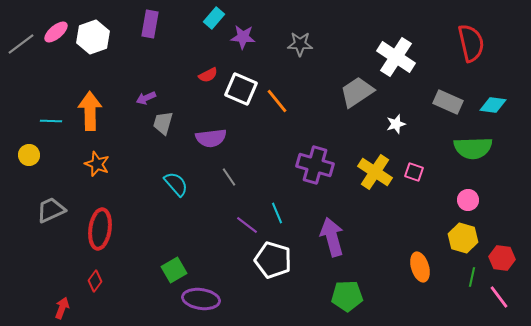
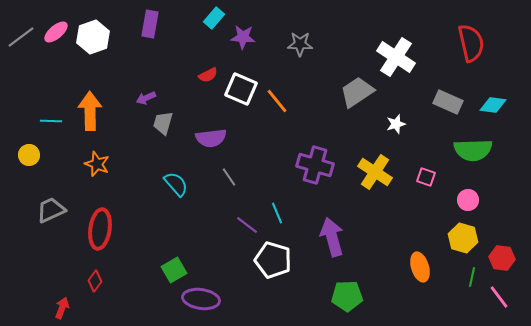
gray line at (21, 44): moved 7 px up
green semicircle at (473, 148): moved 2 px down
pink square at (414, 172): moved 12 px right, 5 px down
